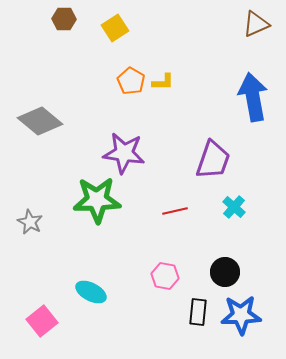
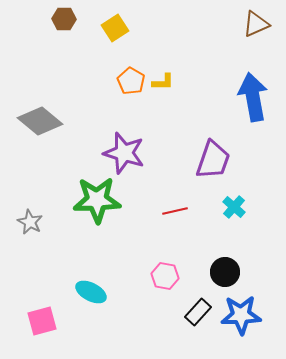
purple star: rotated 9 degrees clockwise
black rectangle: rotated 36 degrees clockwise
pink square: rotated 24 degrees clockwise
